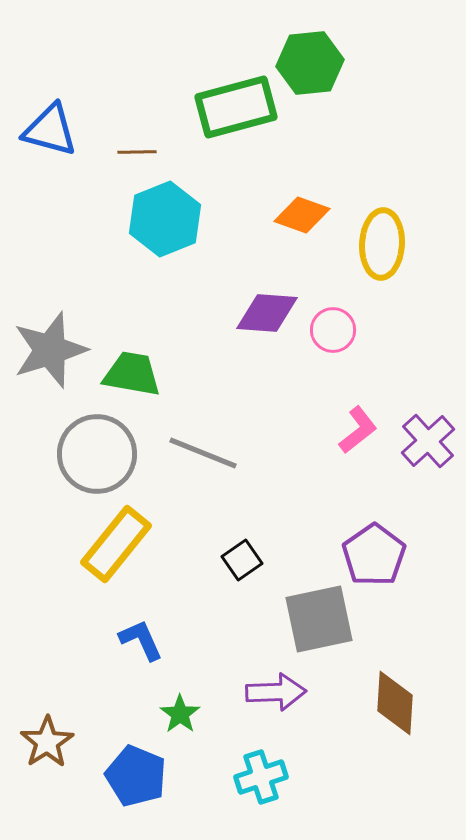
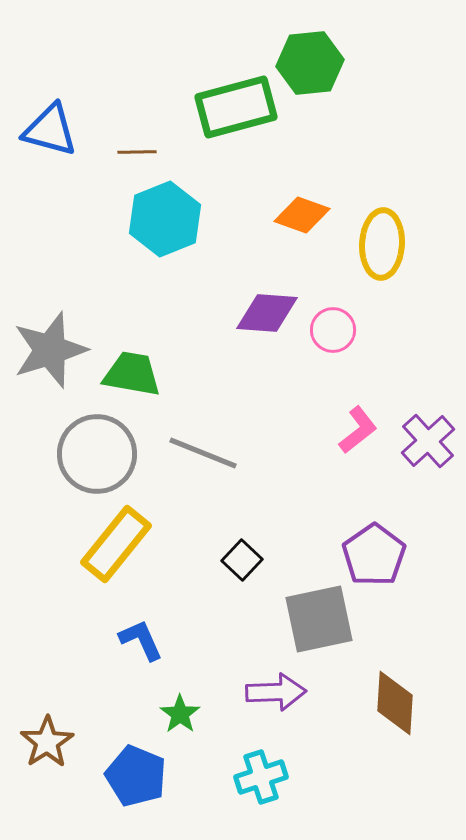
black square: rotated 12 degrees counterclockwise
